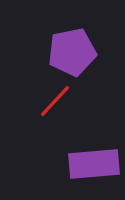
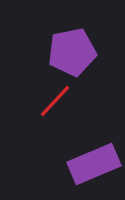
purple rectangle: rotated 18 degrees counterclockwise
